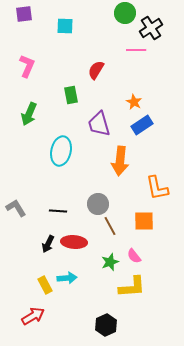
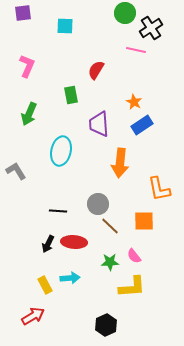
purple square: moved 1 px left, 1 px up
pink line: rotated 12 degrees clockwise
purple trapezoid: rotated 12 degrees clockwise
orange arrow: moved 2 px down
orange L-shape: moved 2 px right, 1 px down
gray L-shape: moved 37 px up
brown line: rotated 18 degrees counterclockwise
green star: rotated 18 degrees clockwise
cyan arrow: moved 3 px right
